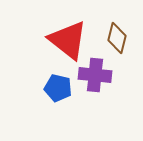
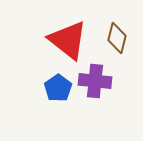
purple cross: moved 6 px down
blue pentagon: rotated 24 degrees clockwise
